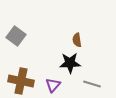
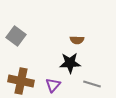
brown semicircle: rotated 80 degrees counterclockwise
